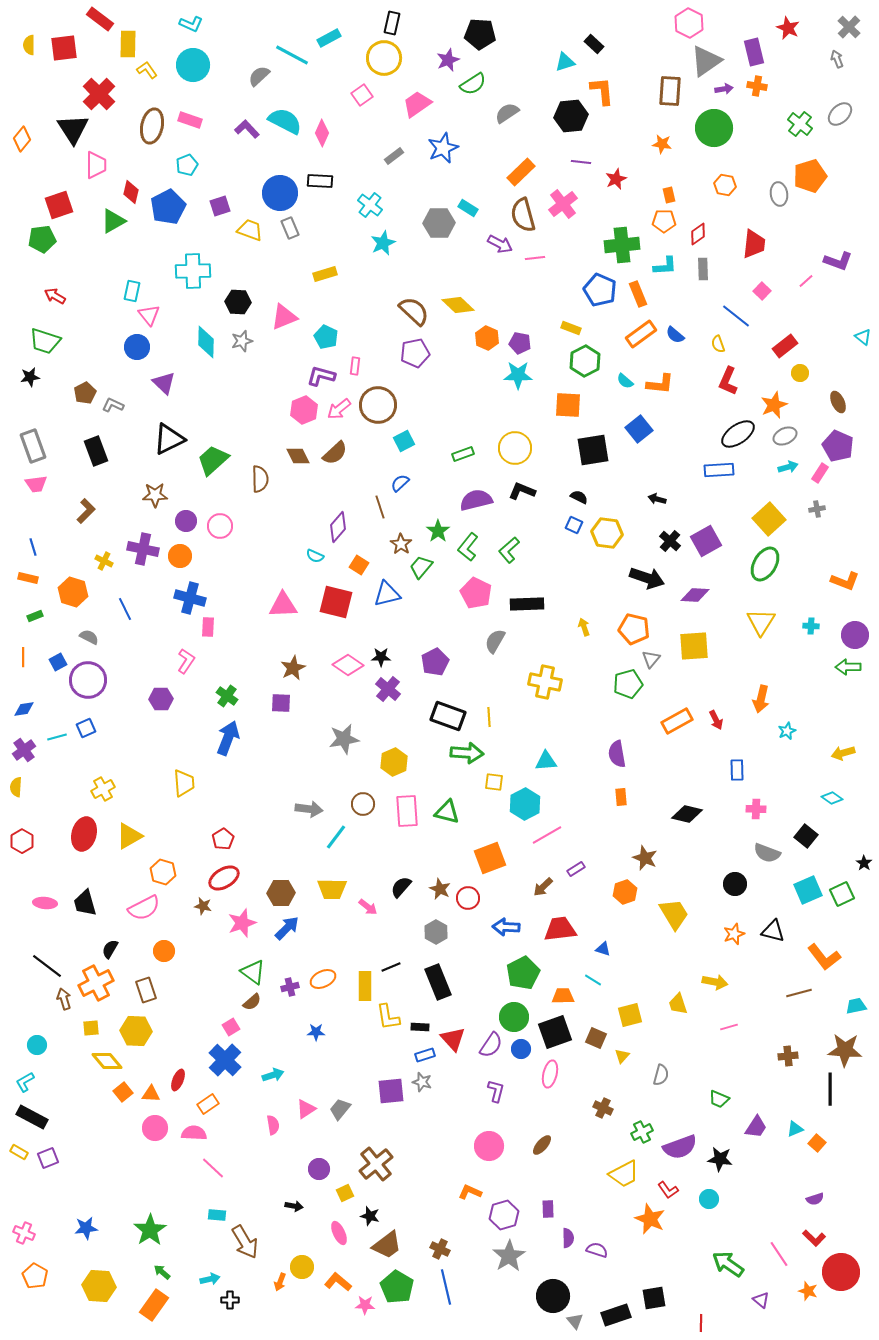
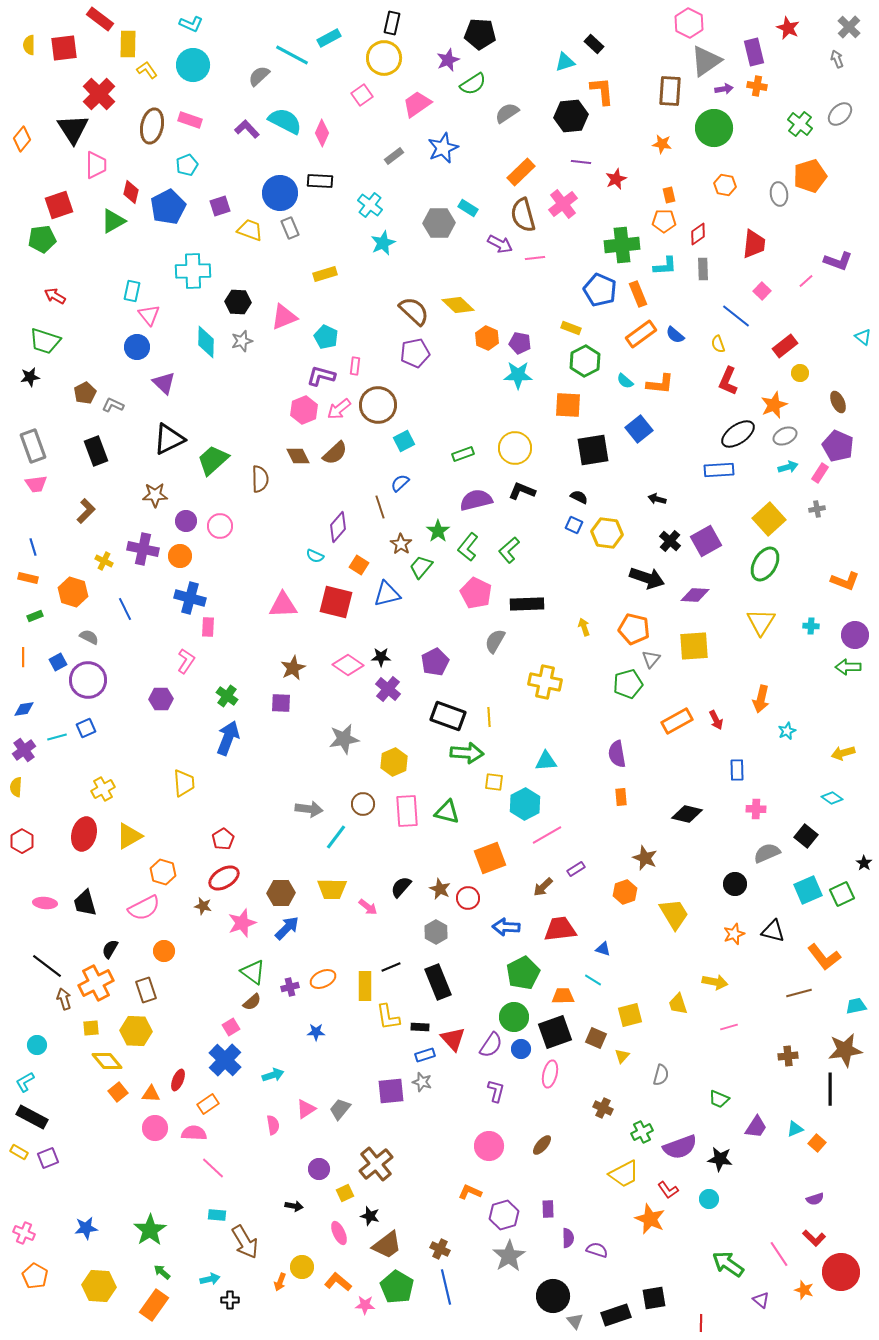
gray semicircle at (767, 853): rotated 136 degrees clockwise
brown star at (845, 1050): rotated 12 degrees counterclockwise
orange square at (123, 1092): moved 5 px left
orange star at (808, 1291): moved 4 px left, 1 px up
